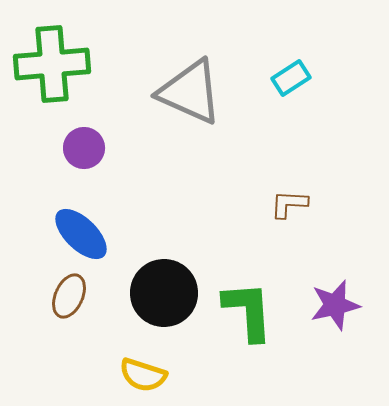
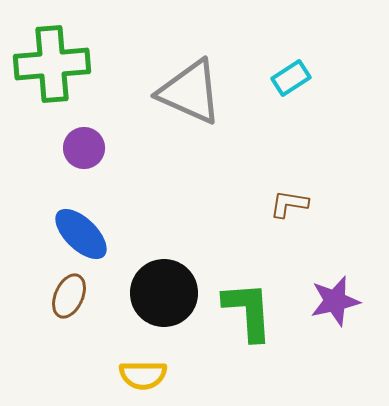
brown L-shape: rotated 6 degrees clockwise
purple star: moved 4 px up
yellow semicircle: rotated 18 degrees counterclockwise
